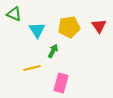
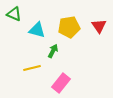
cyan triangle: rotated 42 degrees counterclockwise
pink rectangle: rotated 24 degrees clockwise
